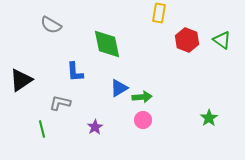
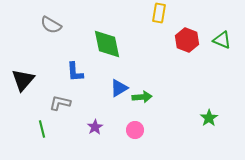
green triangle: rotated 12 degrees counterclockwise
black triangle: moved 2 px right; rotated 15 degrees counterclockwise
pink circle: moved 8 px left, 10 px down
